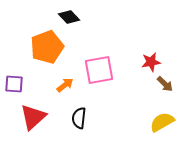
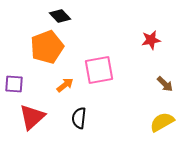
black diamond: moved 9 px left, 1 px up
red star: moved 22 px up
red triangle: moved 1 px left
